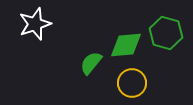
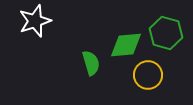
white star: moved 3 px up
green semicircle: rotated 125 degrees clockwise
yellow circle: moved 16 px right, 8 px up
